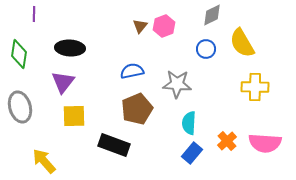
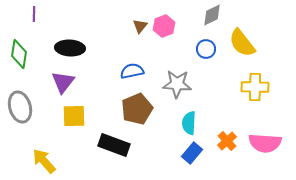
yellow semicircle: rotated 8 degrees counterclockwise
